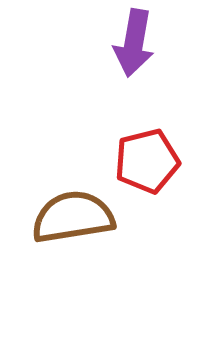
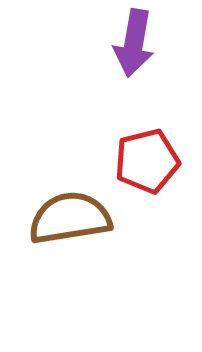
brown semicircle: moved 3 px left, 1 px down
